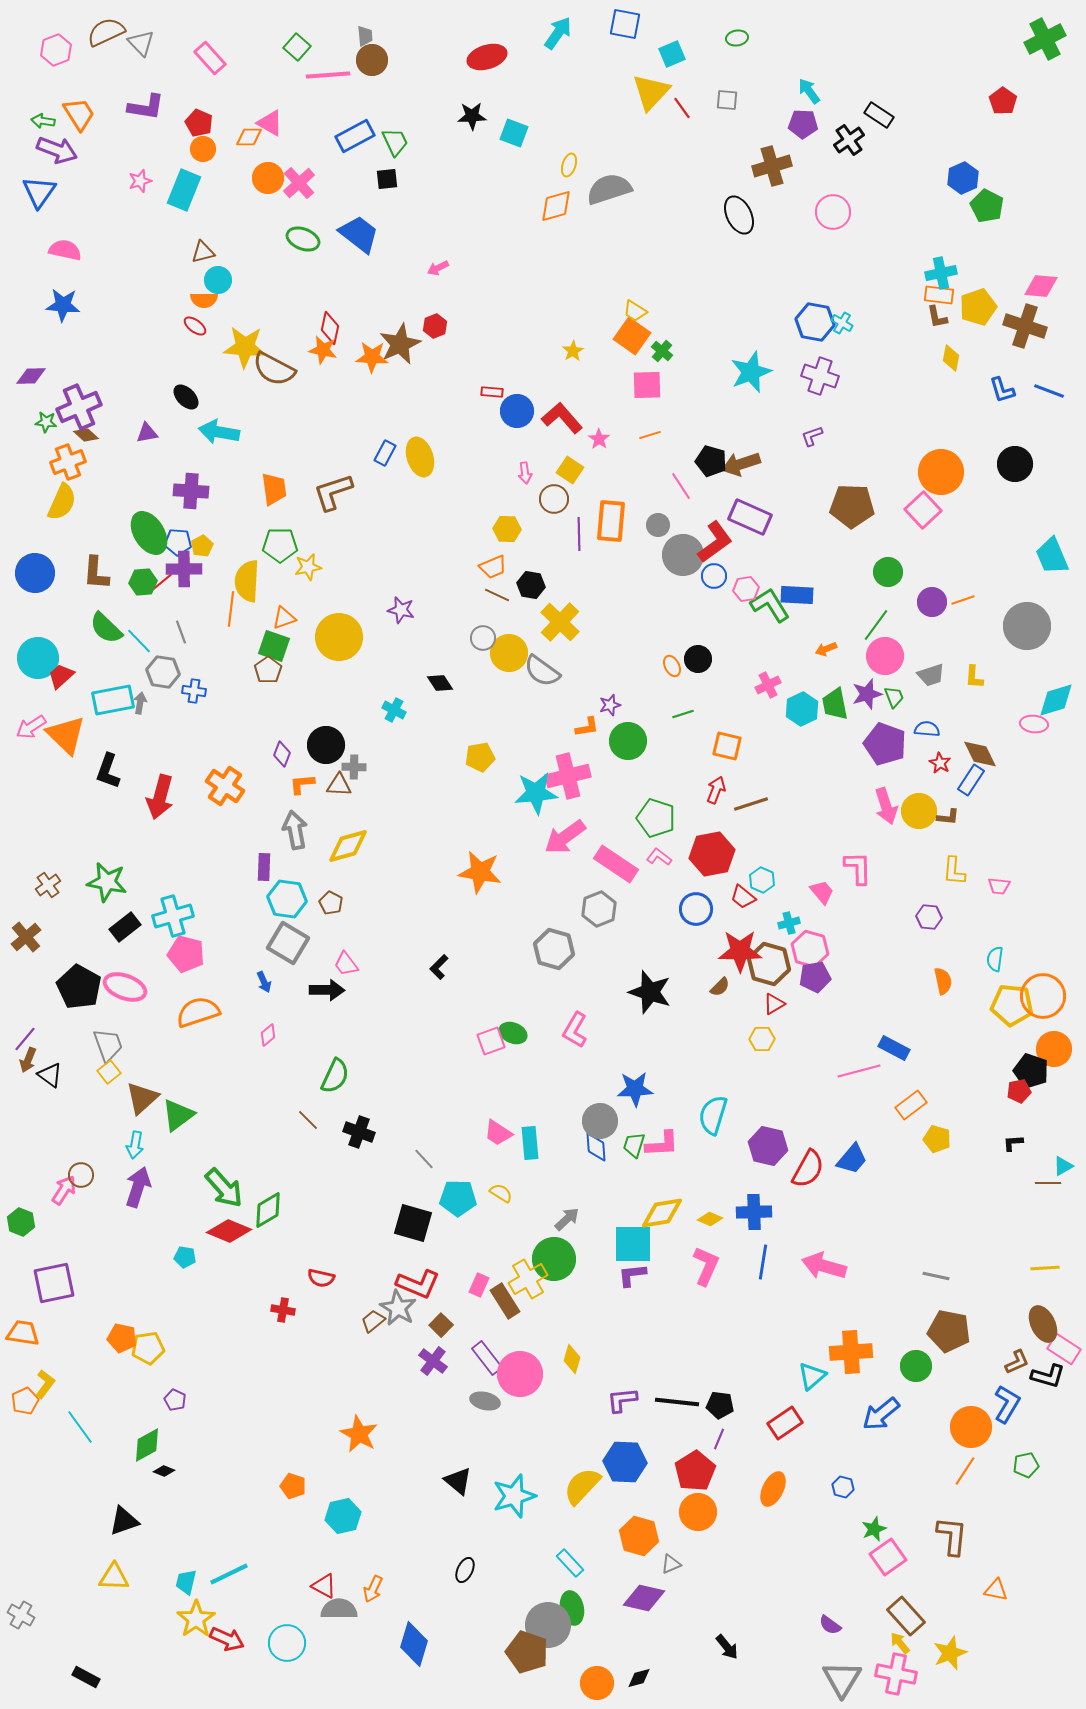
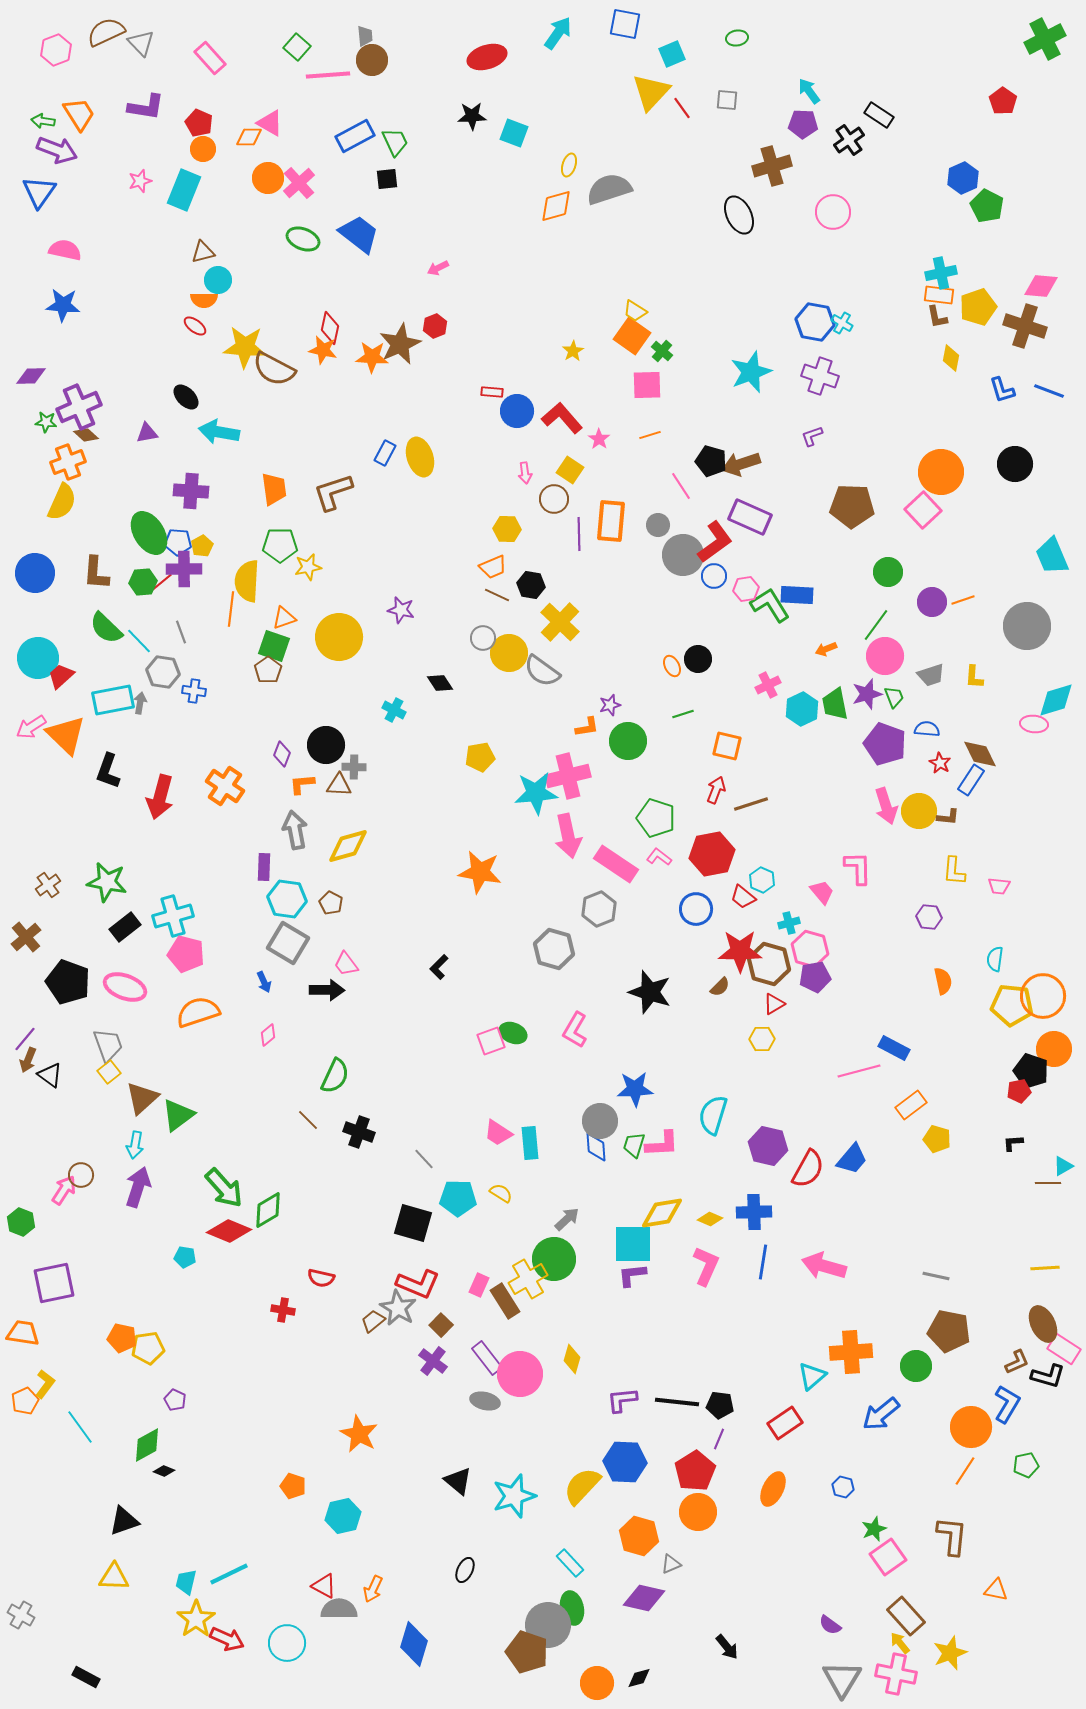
pink arrow at (565, 837): moved 3 px right, 1 px up; rotated 66 degrees counterclockwise
black pentagon at (79, 987): moved 11 px left, 5 px up; rotated 9 degrees counterclockwise
